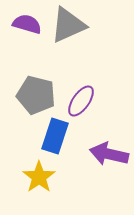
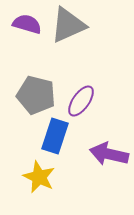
yellow star: rotated 12 degrees counterclockwise
